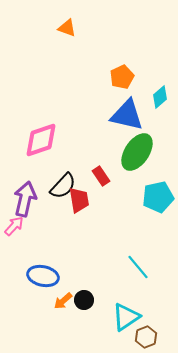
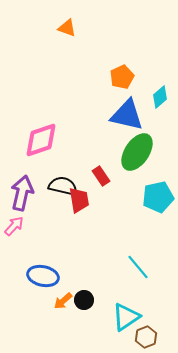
black semicircle: rotated 120 degrees counterclockwise
purple arrow: moved 3 px left, 6 px up
